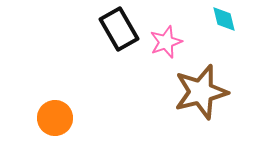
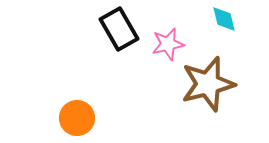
pink star: moved 2 px right, 2 px down; rotated 8 degrees clockwise
brown star: moved 7 px right, 8 px up
orange circle: moved 22 px right
